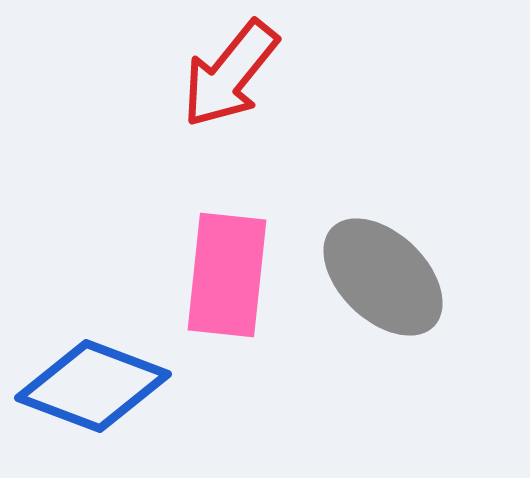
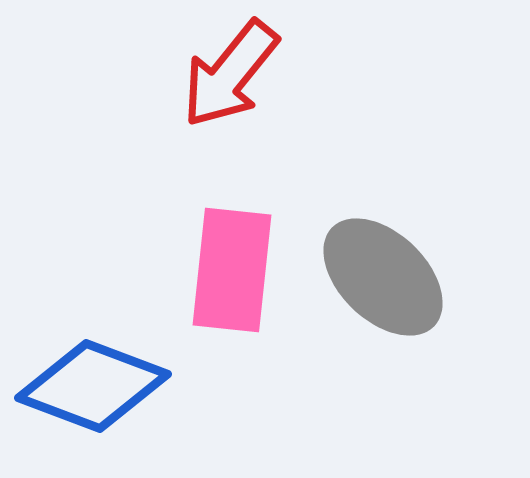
pink rectangle: moved 5 px right, 5 px up
